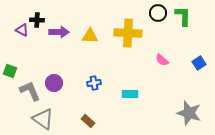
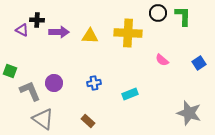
cyan rectangle: rotated 21 degrees counterclockwise
